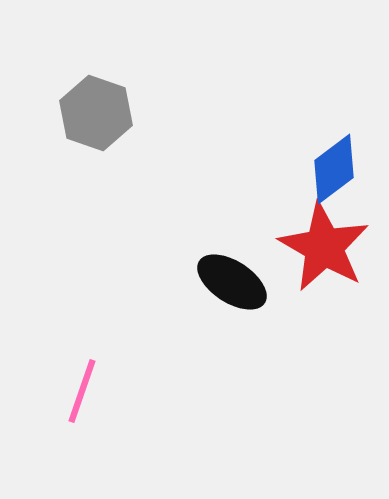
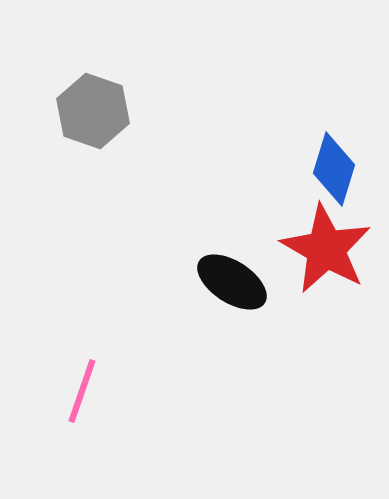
gray hexagon: moved 3 px left, 2 px up
blue diamond: rotated 36 degrees counterclockwise
red star: moved 2 px right, 2 px down
